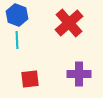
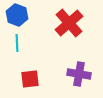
cyan line: moved 3 px down
purple cross: rotated 10 degrees clockwise
